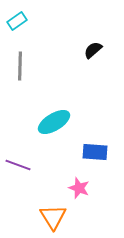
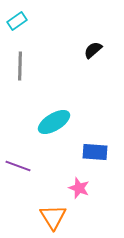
purple line: moved 1 px down
